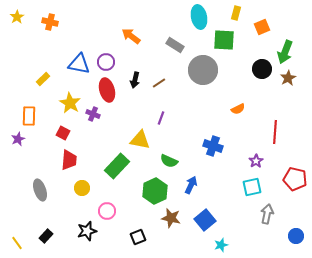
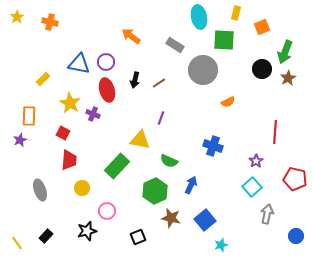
orange semicircle at (238, 109): moved 10 px left, 7 px up
purple star at (18, 139): moved 2 px right, 1 px down
cyan square at (252, 187): rotated 30 degrees counterclockwise
